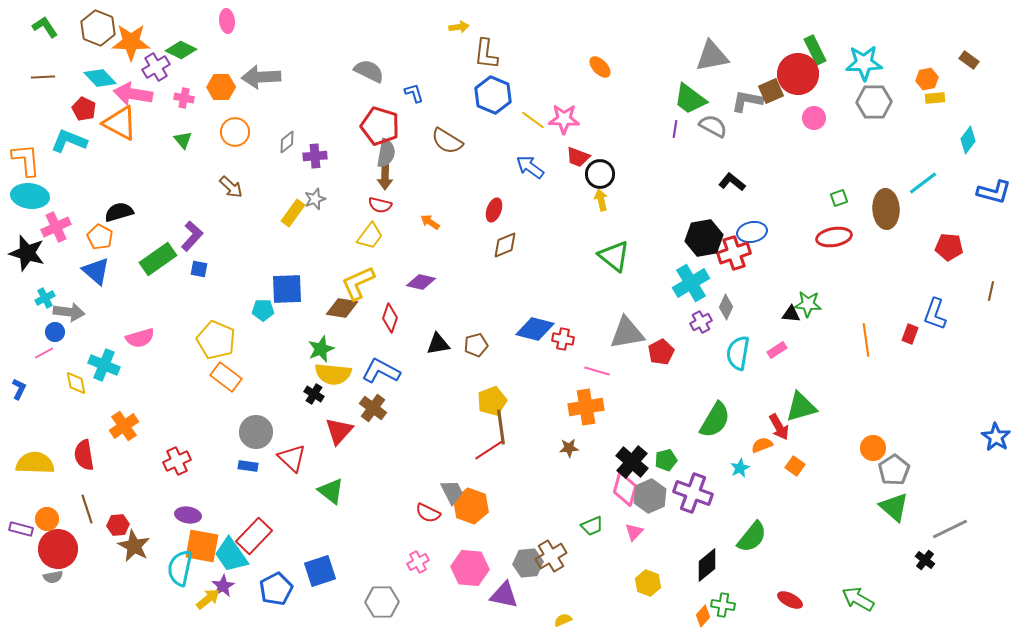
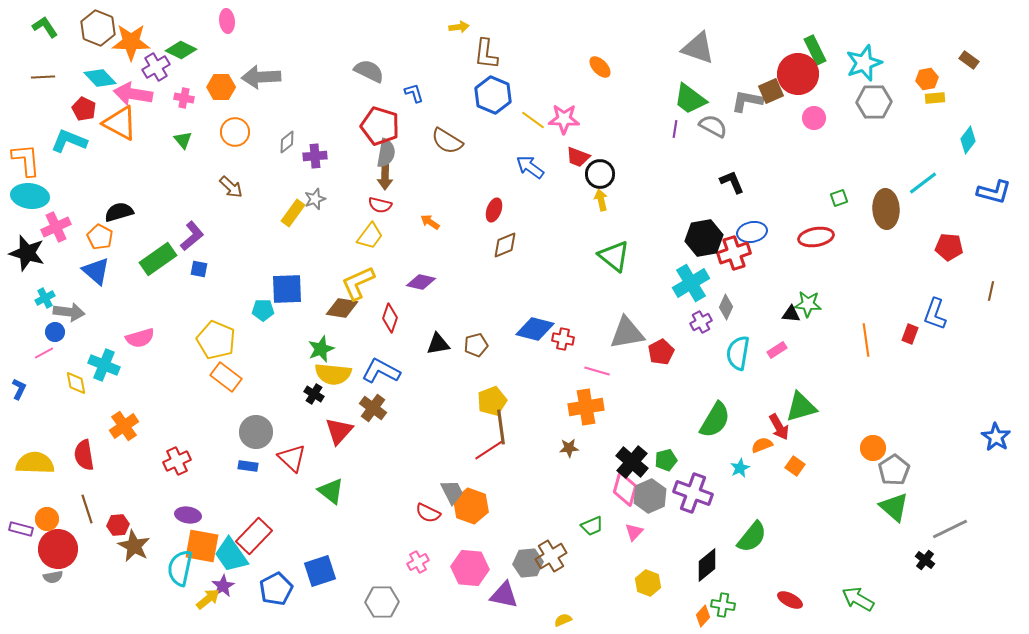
gray triangle at (712, 56): moved 14 px left, 8 px up; rotated 30 degrees clockwise
cyan star at (864, 63): rotated 18 degrees counterclockwise
black L-shape at (732, 182): rotated 28 degrees clockwise
purple L-shape at (192, 236): rotated 8 degrees clockwise
red ellipse at (834, 237): moved 18 px left
